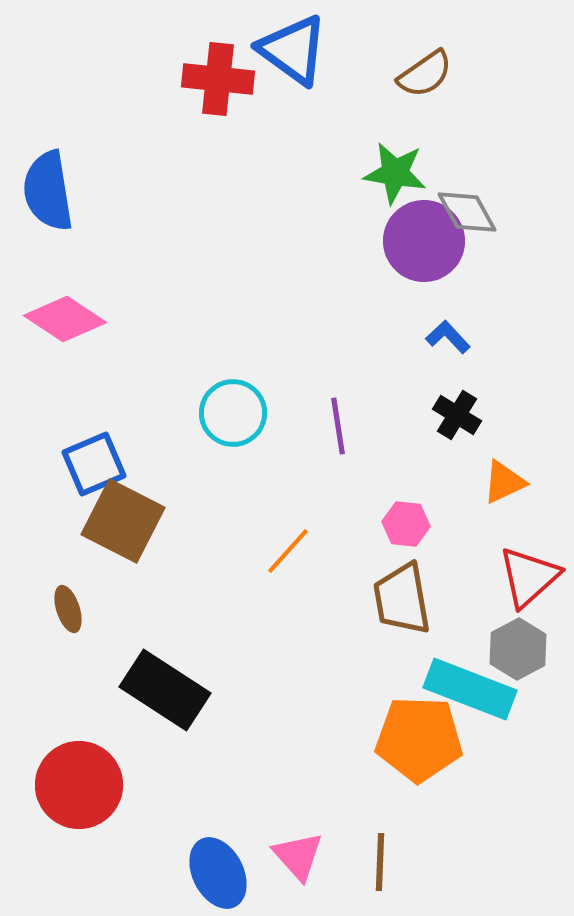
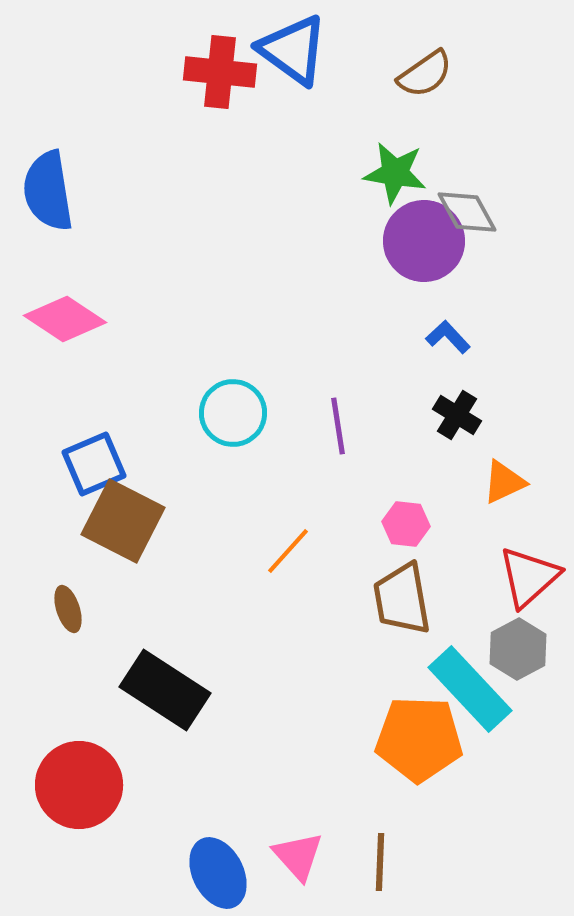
red cross: moved 2 px right, 7 px up
cyan rectangle: rotated 26 degrees clockwise
